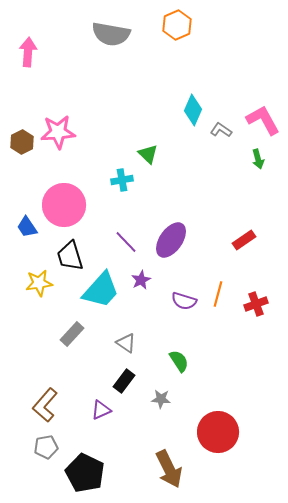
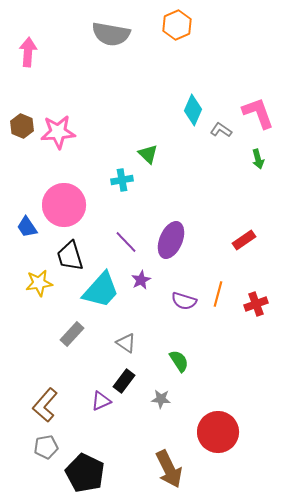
pink L-shape: moved 5 px left, 7 px up; rotated 9 degrees clockwise
brown hexagon: moved 16 px up; rotated 10 degrees counterclockwise
purple ellipse: rotated 12 degrees counterclockwise
purple triangle: moved 9 px up
